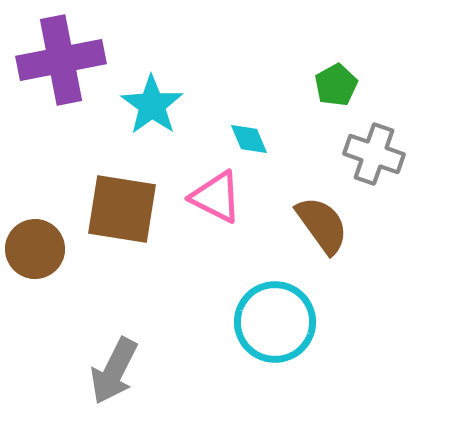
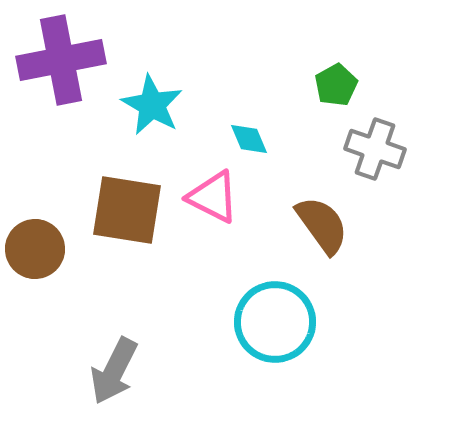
cyan star: rotated 6 degrees counterclockwise
gray cross: moved 1 px right, 5 px up
pink triangle: moved 3 px left
brown square: moved 5 px right, 1 px down
